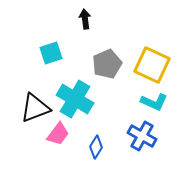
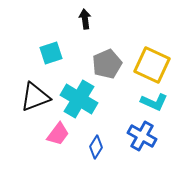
cyan cross: moved 4 px right
black triangle: moved 11 px up
